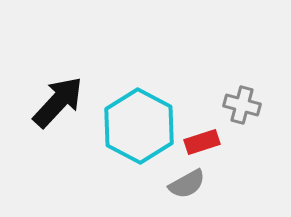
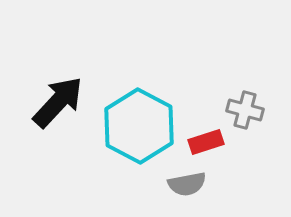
gray cross: moved 3 px right, 5 px down
red rectangle: moved 4 px right
gray semicircle: rotated 18 degrees clockwise
